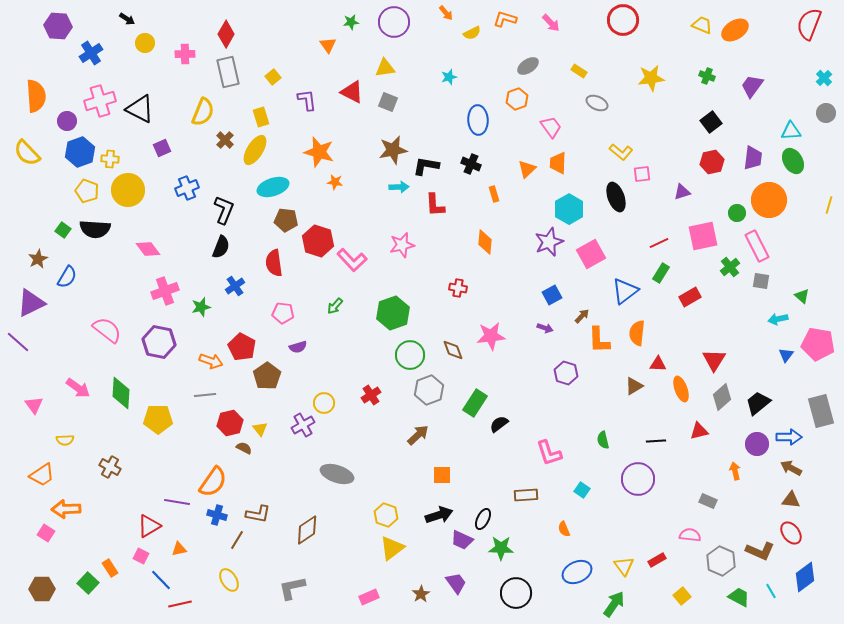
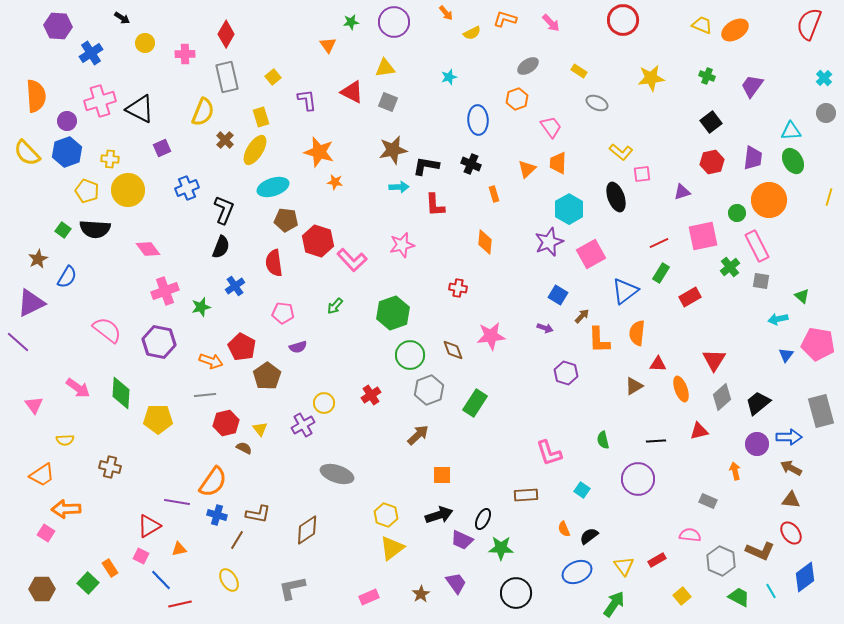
black arrow at (127, 19): moved 5 px left, 1 px up
gray rectangle at (228, 72): moved 1 px left, 5 px down
blue hexagon at (80, 152): moved 13 px left
yellow line at (829, 205): moved 8 px up
blue square at (552, 295): moved 6 px right; rotated 30 degrees counterclockwise
red hexagon at (230, 423): moved 4 px left
black semicircle at (499, 424): moved 90 px right, 112 px down
brown cross at (110, 467): rotated 15 degrees counterclockwise
